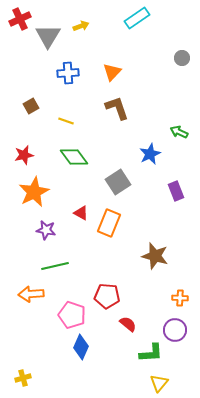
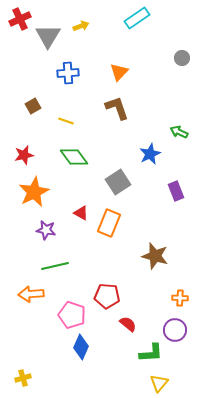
orange triangle: moved 7 px right
brown square: moved 2 px right
